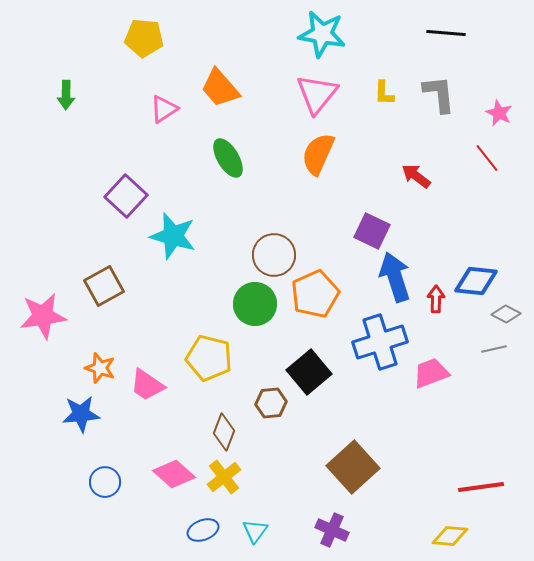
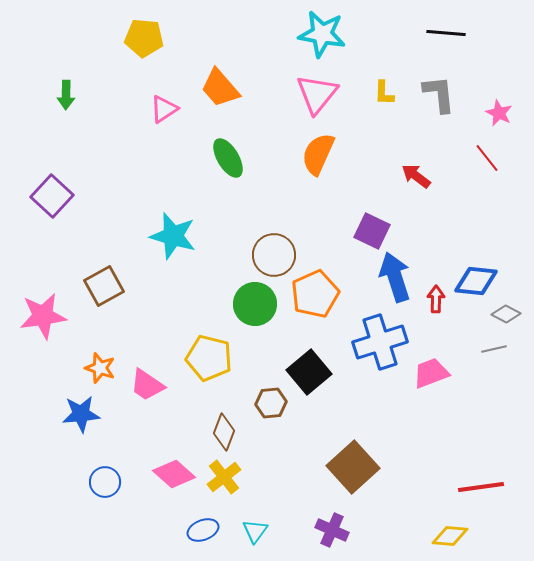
purple square at (126, 196): moved 74 px left
